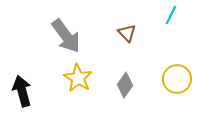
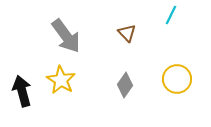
yellow star: moved 17 px left, 2 px down
